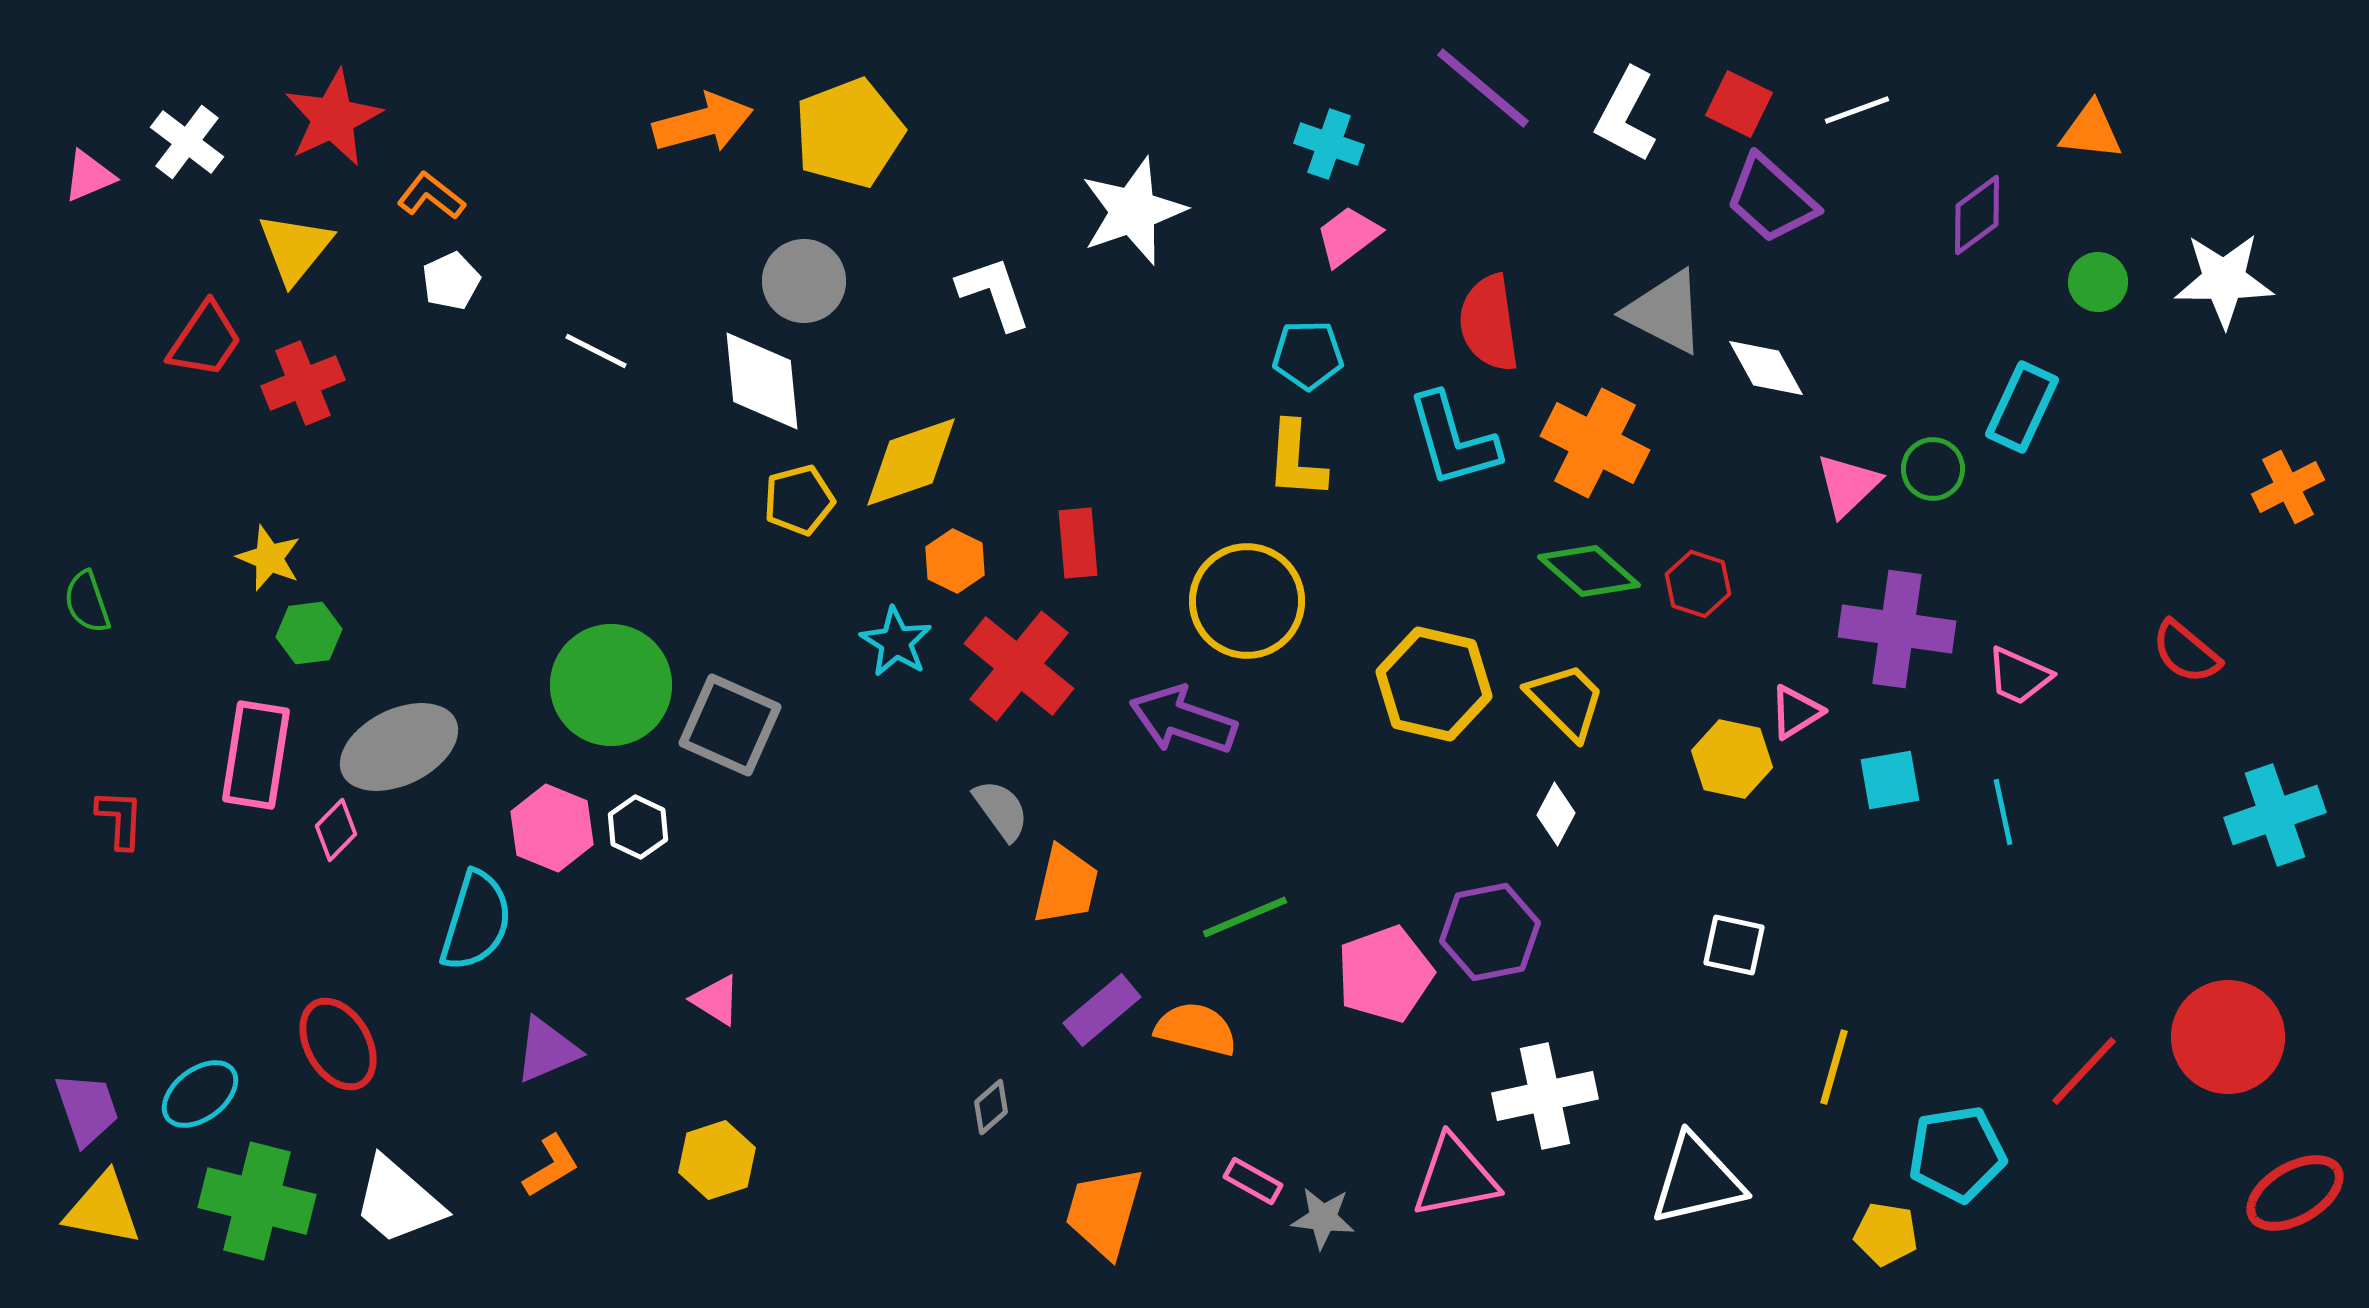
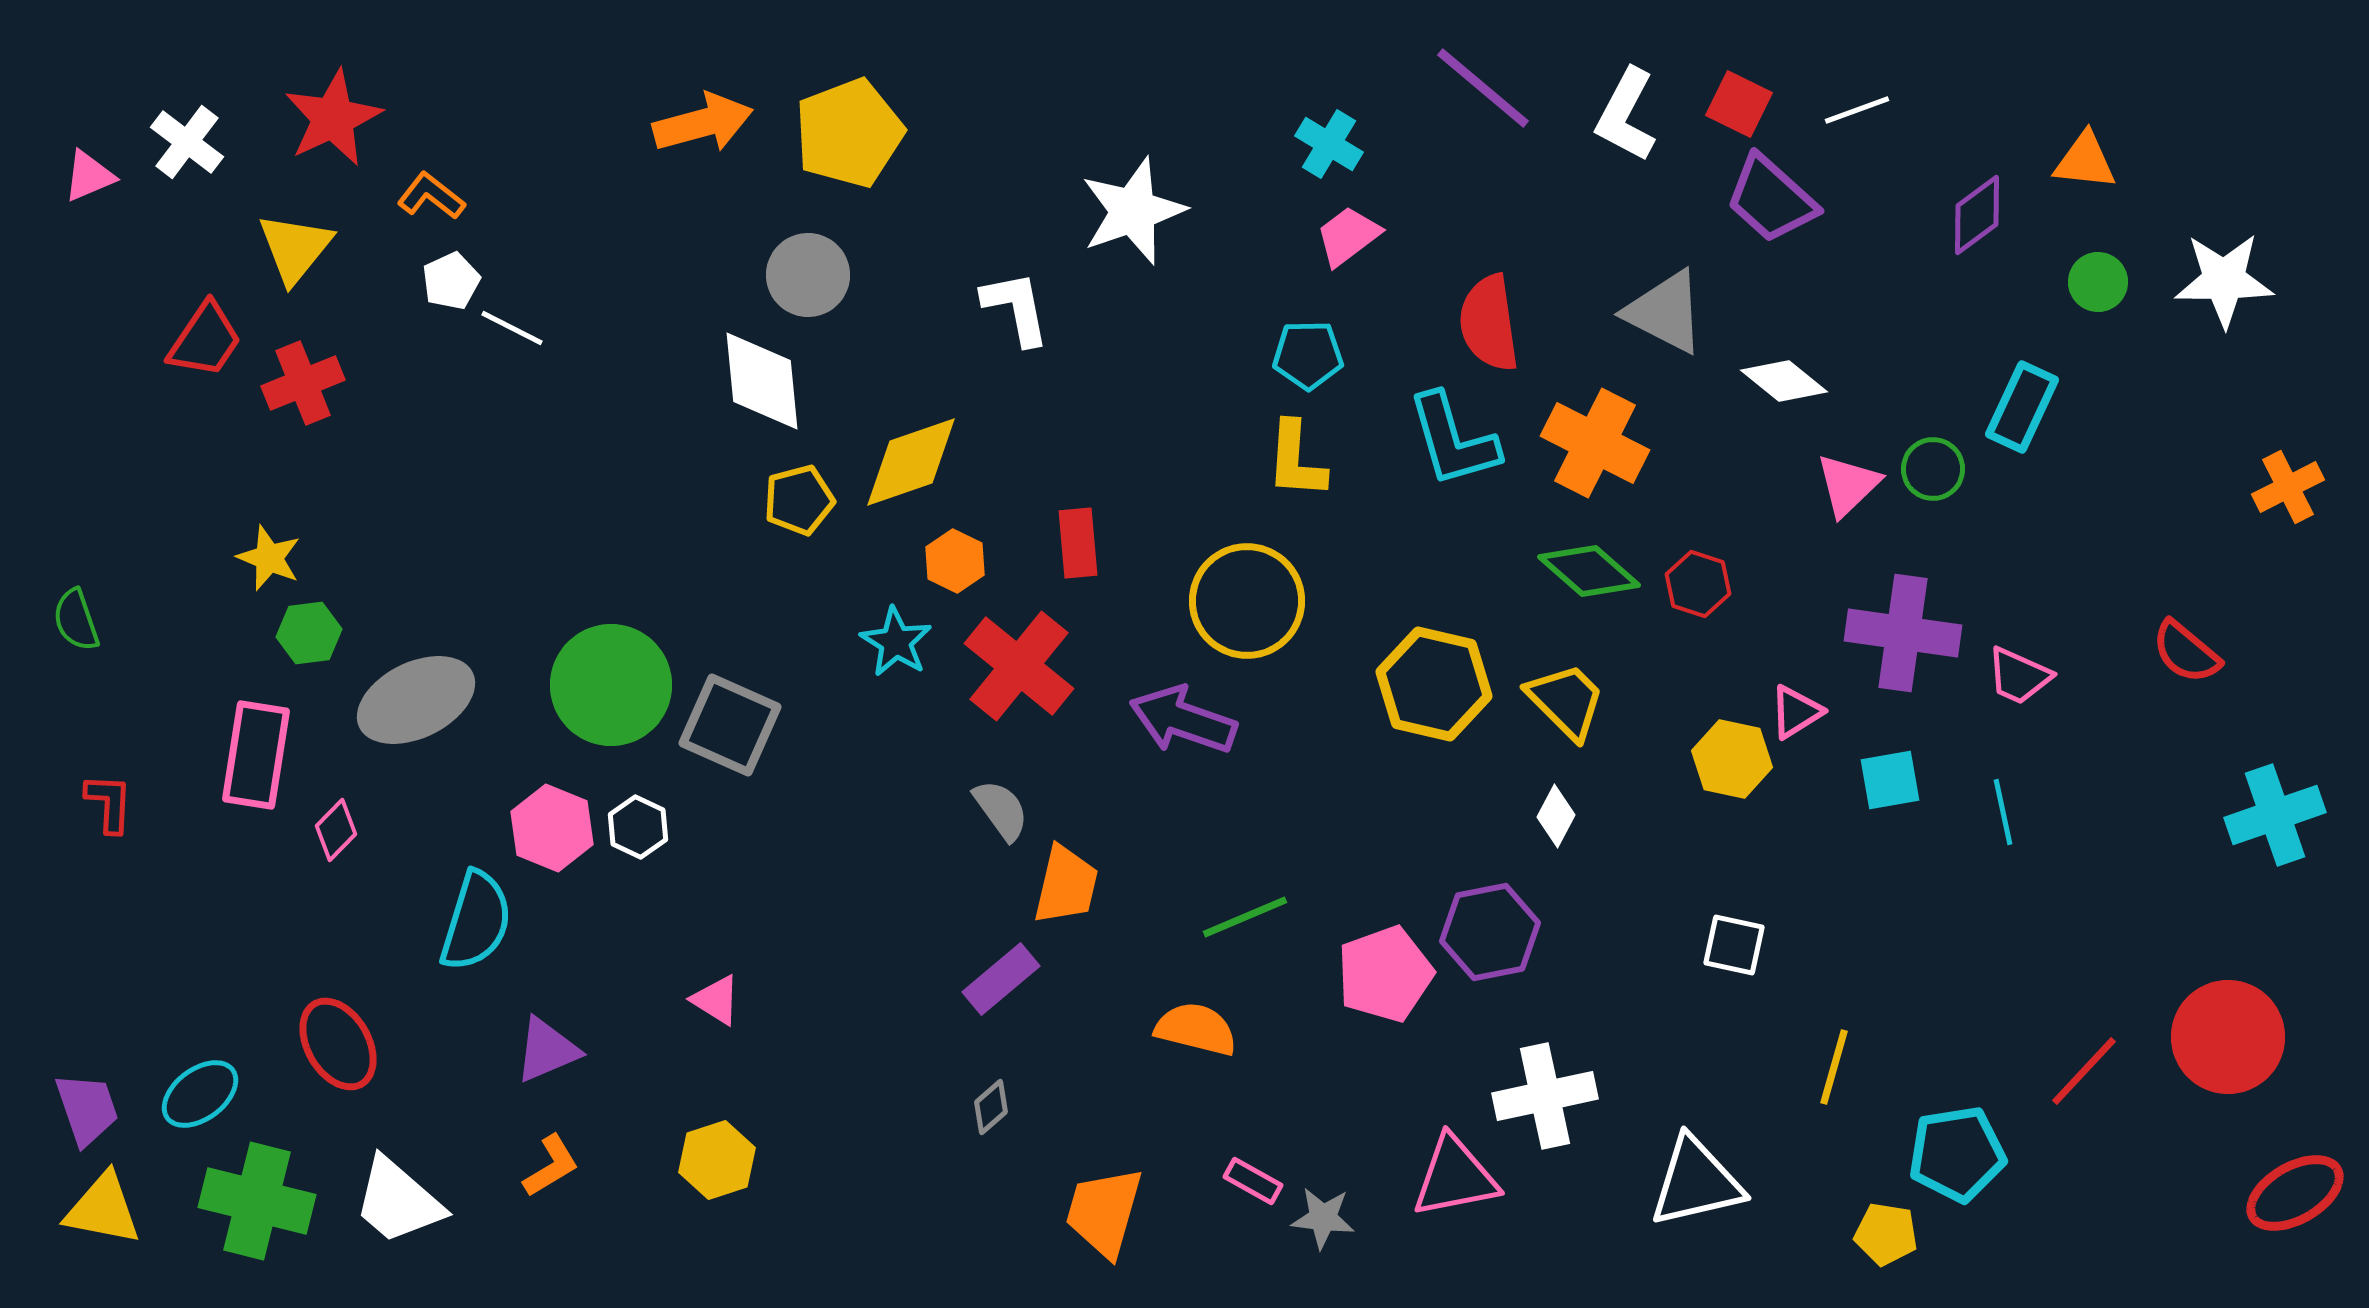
orange triangle at (2091, 131): moved 6 px left, 30 px down
cyan cross at (1329, 144): rotated 12 degrees clockwise
gray circle at (804, 281): moved 4 px right, 6 px up
white L-shape at (994, 293): moved 22 px right, 15 px down; rotated 8 degrees clockwise
white line at (596, 351): moved 84 px left, 23 px up
white diamond at (1766, 368): moved 18 px right, 13 px down; rotated 22 degrees counterclockwise
green semicircle at (87, 602): moved 11 px left, 18 px down
purple cross at (1897, 629): moved 6 px right, 4 px down
gray ellipse at (399, 747): moved 17 px right, 47 px up
white diamond at (1556, 814): moved 2 px down
red L-shape at (120, 819): moved 11 px left, 16 px up
purple rectangle at (1102, 1010): moved 101 px left, 31 px up
white triangle at (1697, 1180): moved 1 px left, 2 px down
